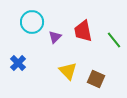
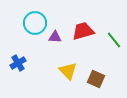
cyan circle: moved 3 px right, 1 px down
red trapezoid: rotated 85 degrees clockwise
purple triangle: rotated 48 degrees clockwise
blue cross: rotated 14 degrees clockwise
